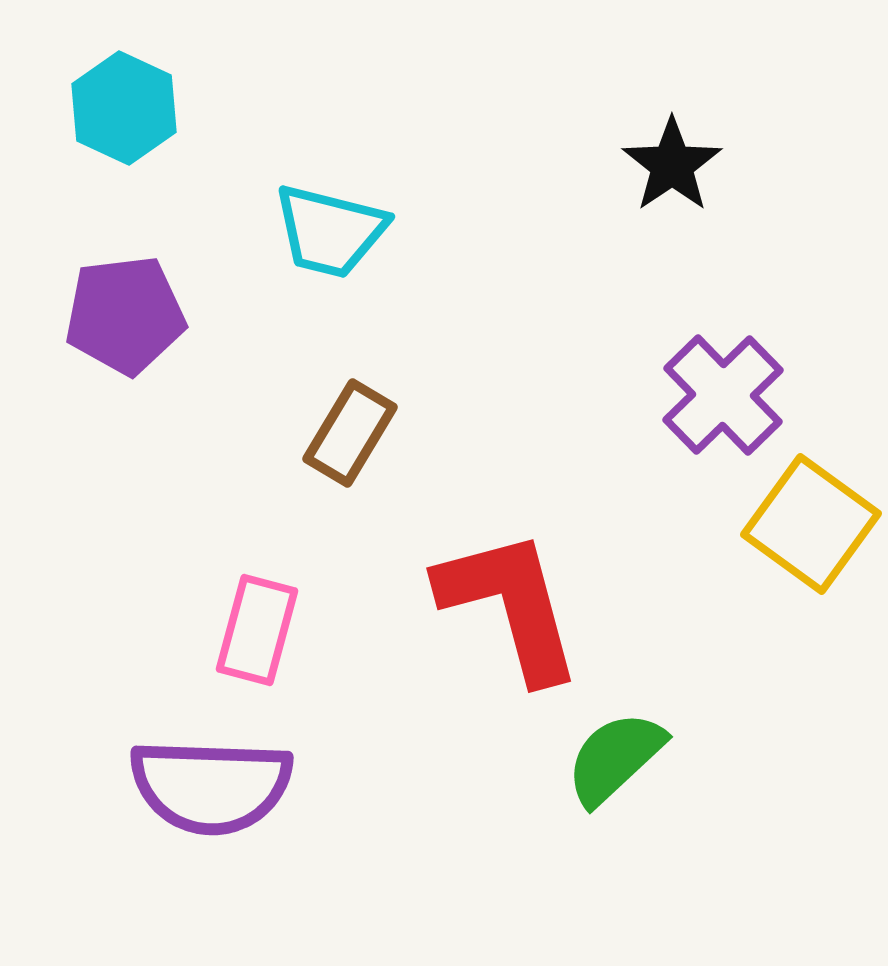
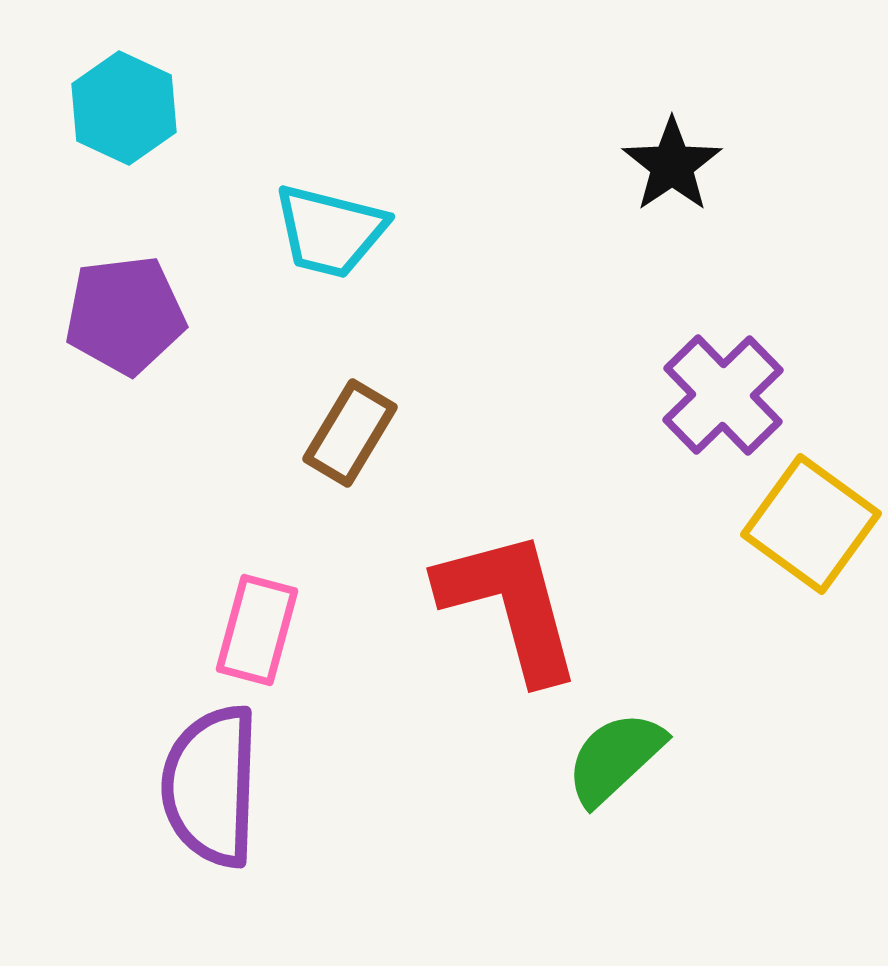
purple semicircle: rotated 90 degrees clockwise
